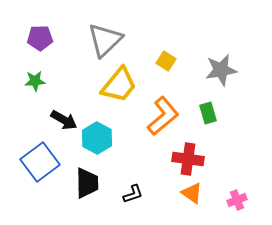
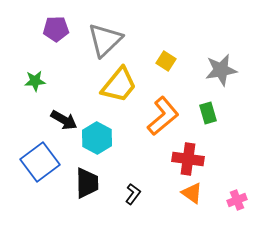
purple pentagon: moved 16 px right, 9 px up
black L-shape: rotated 35 degrees counterclockwise
